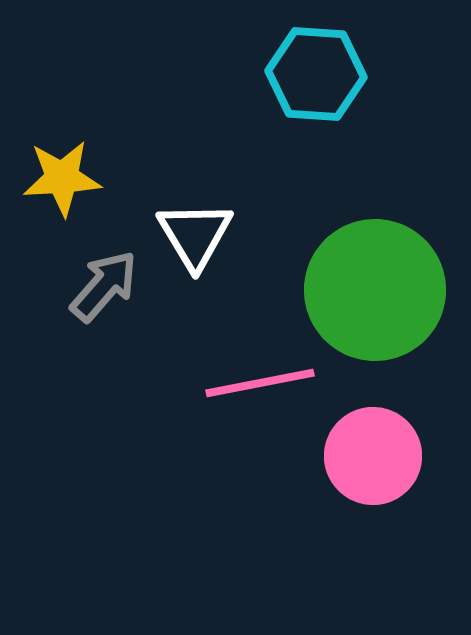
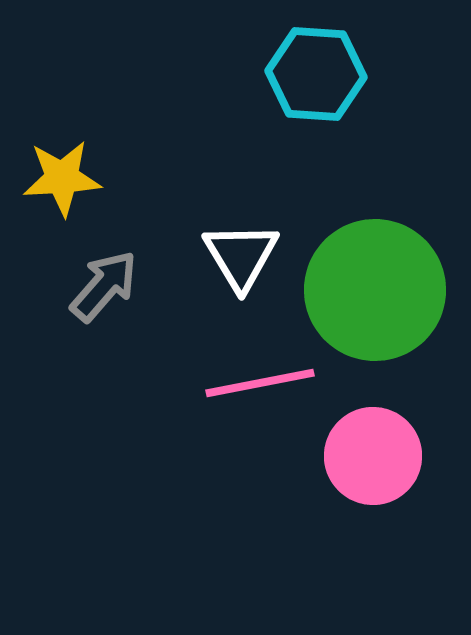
white triangle: moved 46 px right, 21 px down
